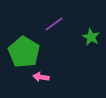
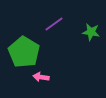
green star: moved 5 px up; rotated 18 degrees counterclockwise
